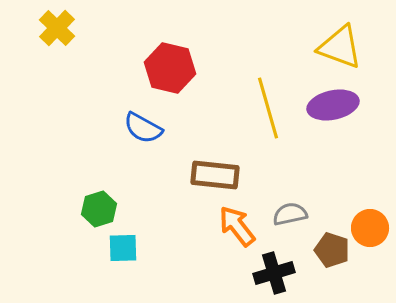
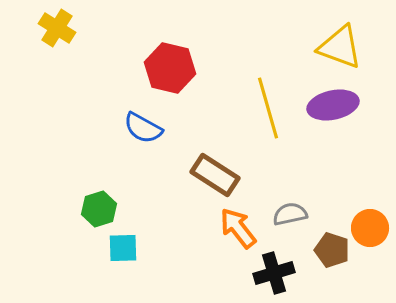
yellow cross: rotated 12 degrees counterclockwise
brown rectangle: rotated 27 degrees clockwise
orange arrow: moved 1 px right, 2 px down
